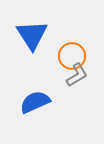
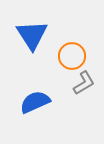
gray L-shape: moved 7 px right, 8 px down
